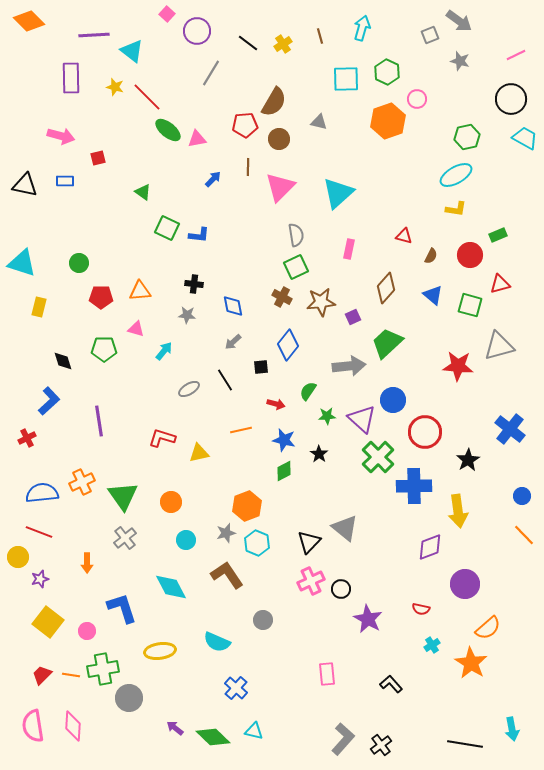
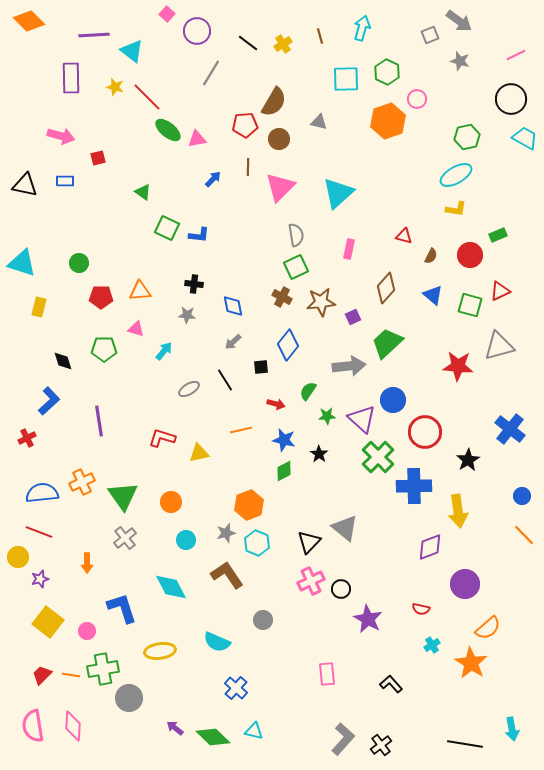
red triangle at (500, 284): moved 7 px down; rotated 10 degrees counterclockwise
orange hexagon at (247, 506): moved 2 px right, 1 px up
